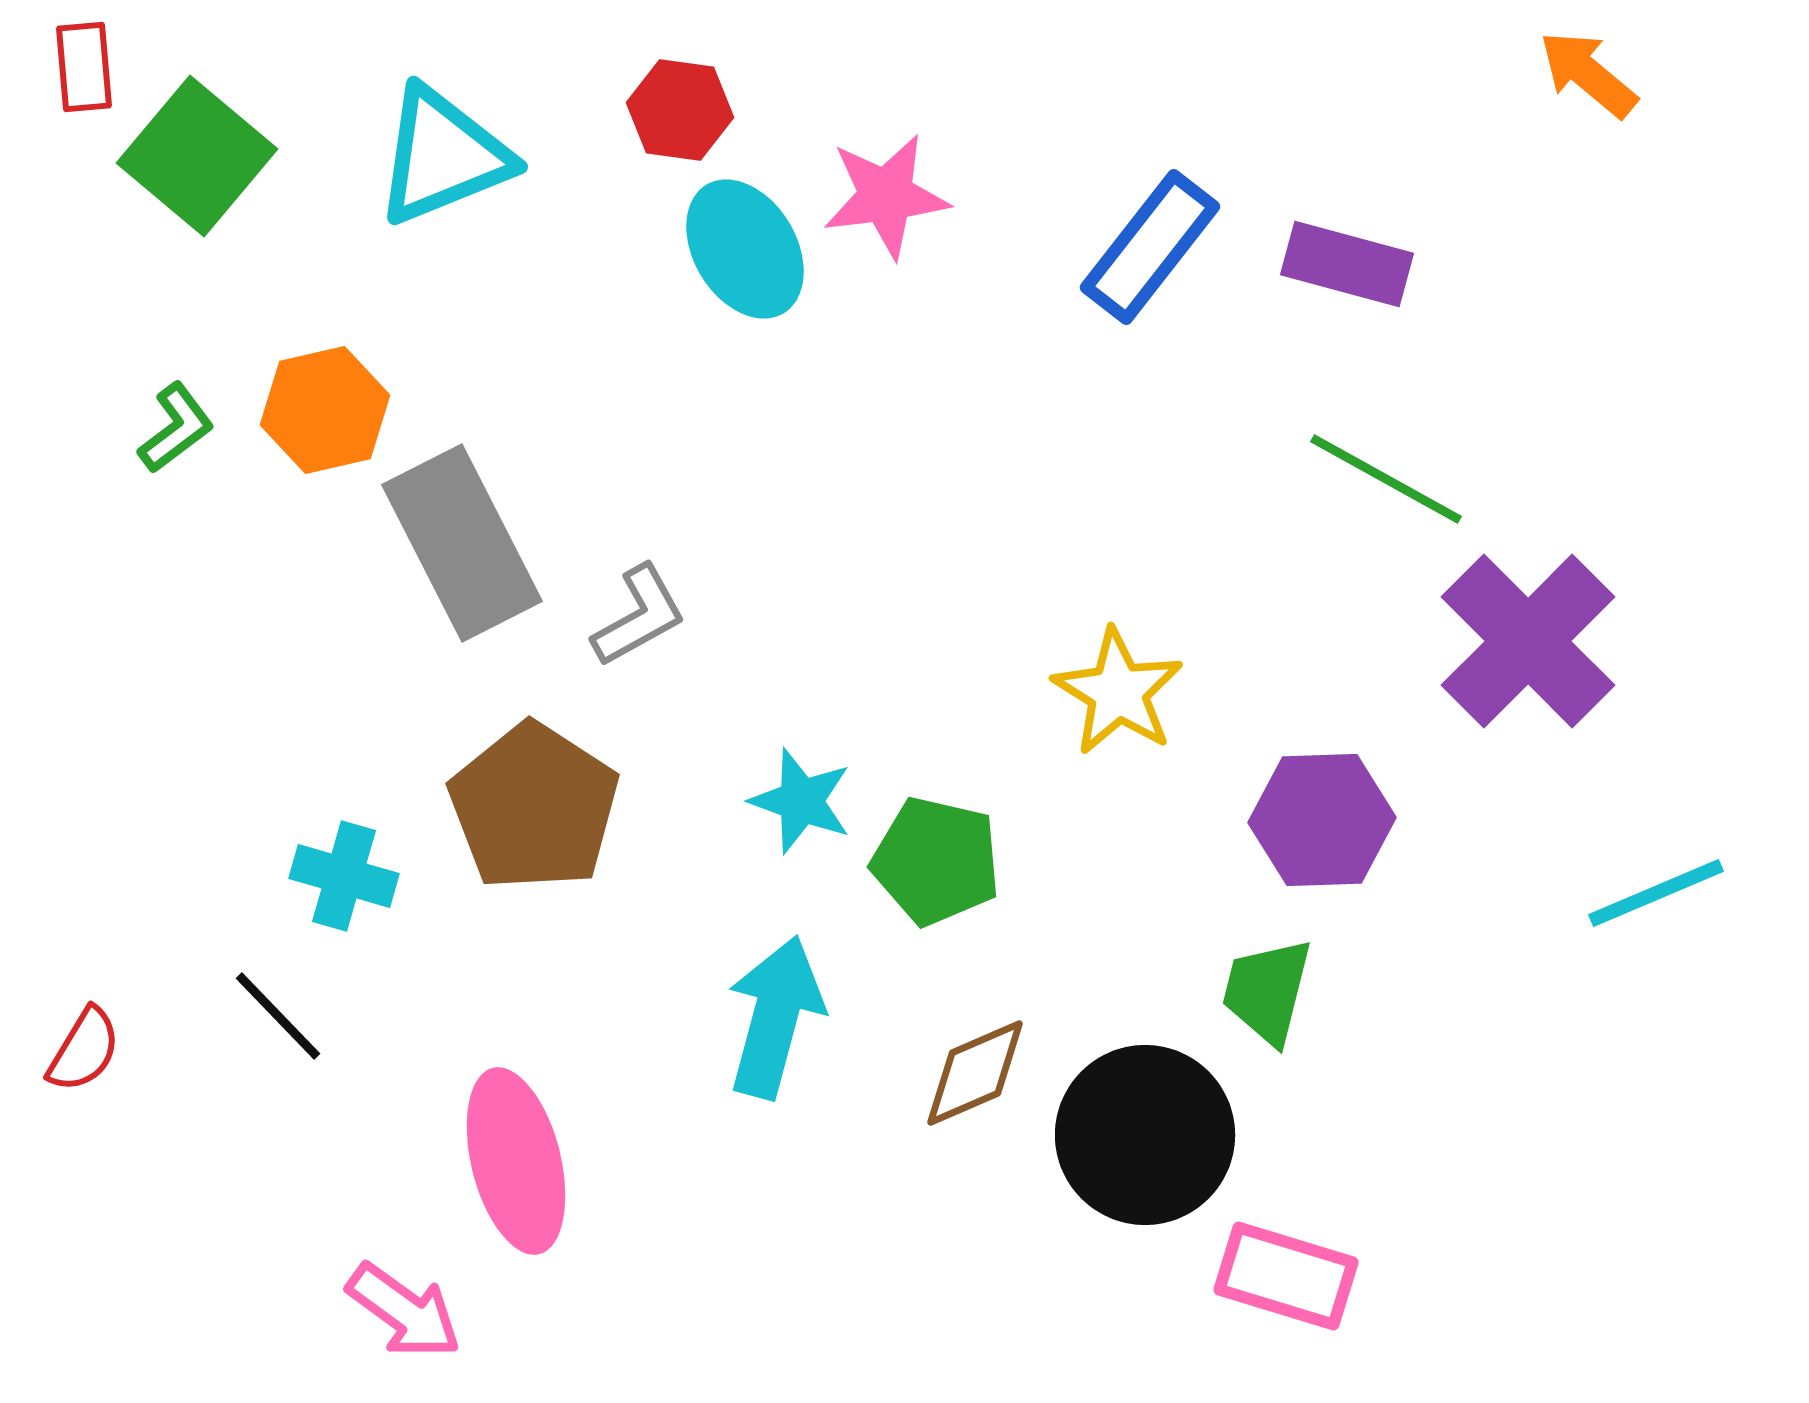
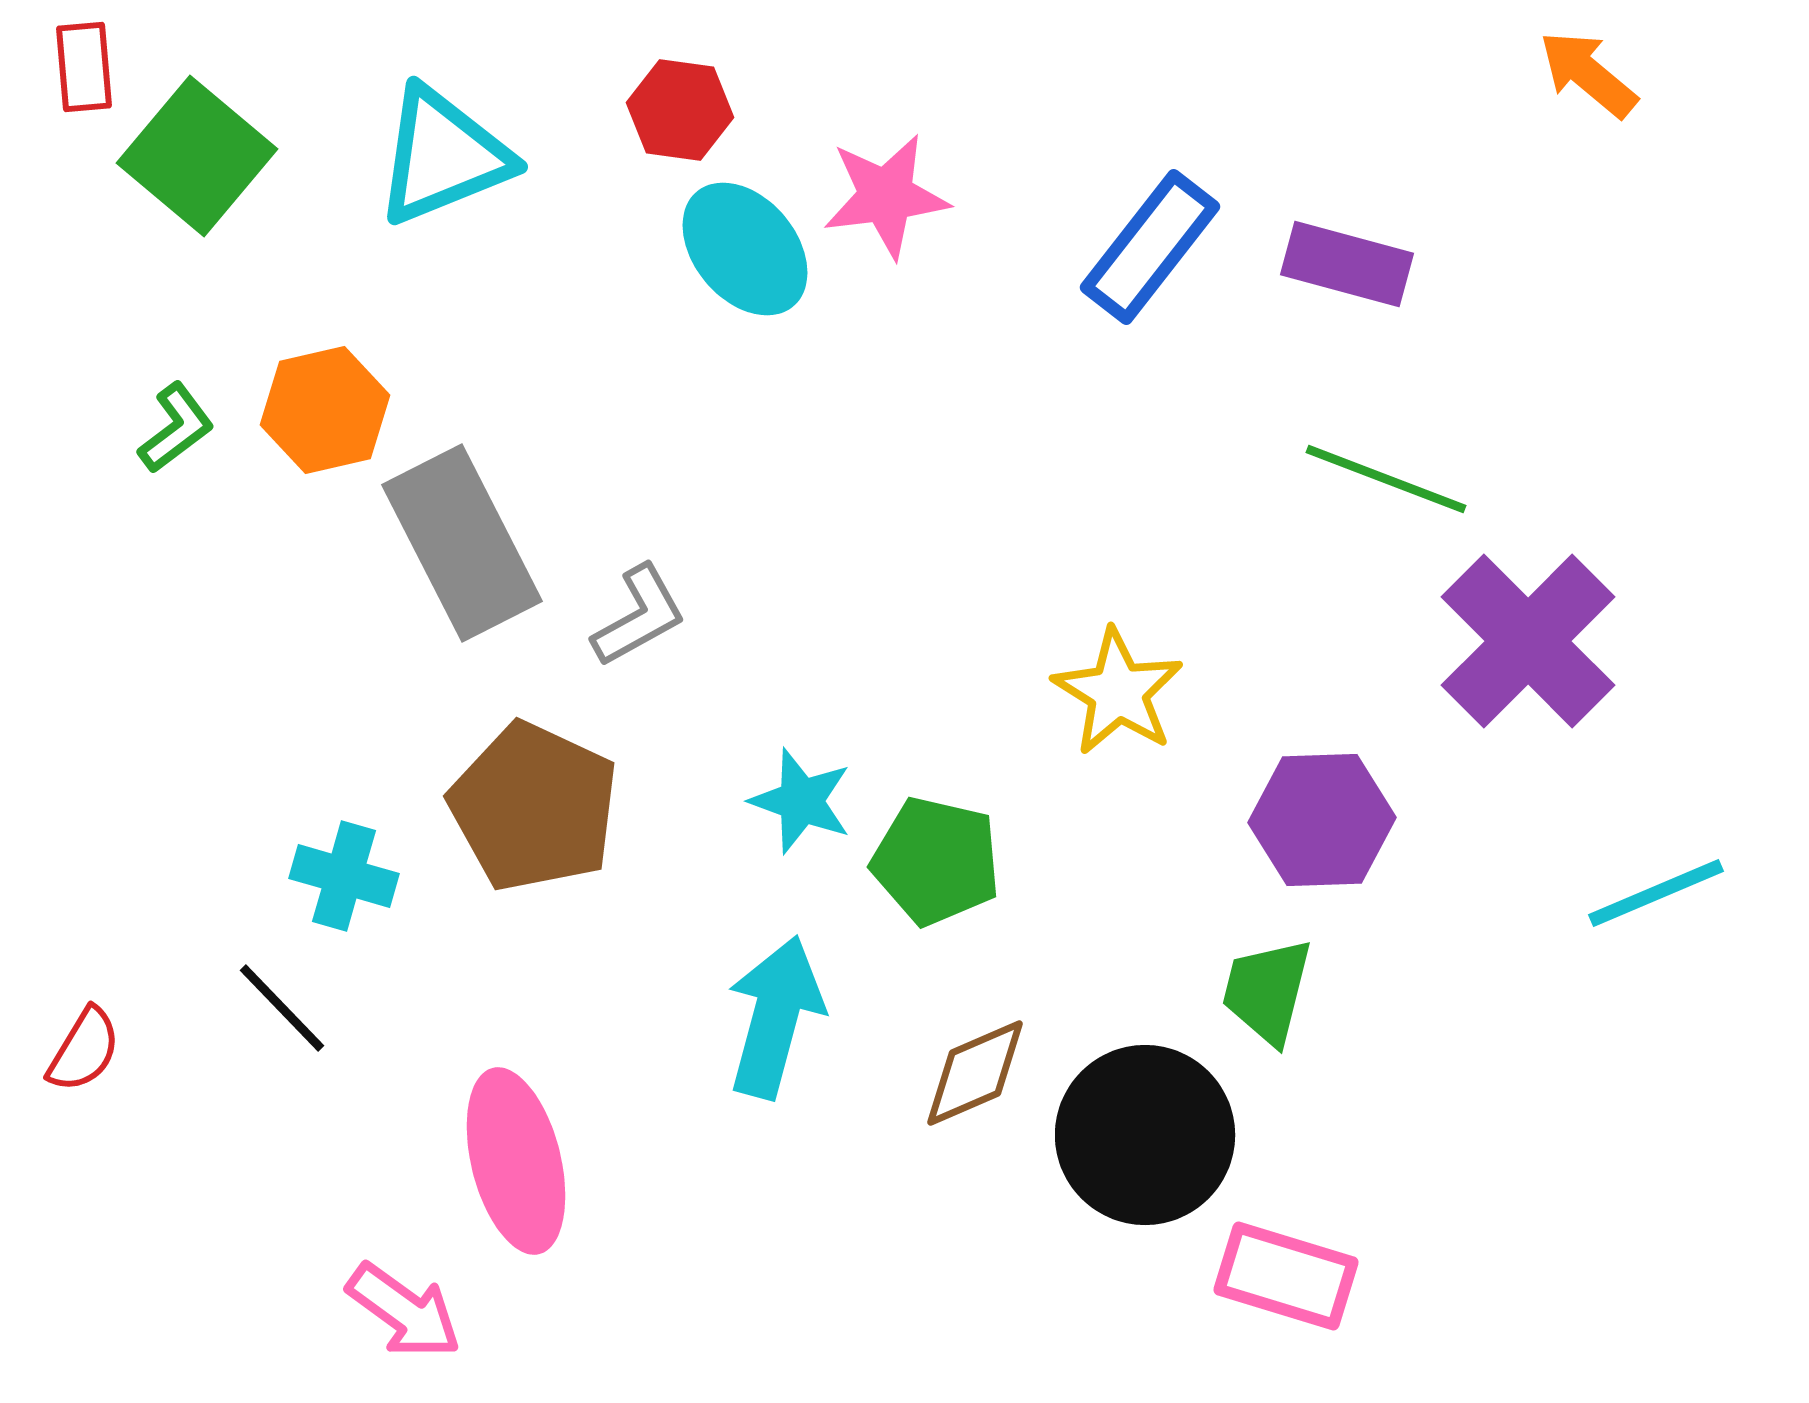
cyan ellipse: rotated 9 degrees counterclockwise
green line: rotated 8 degrees counterclockwise
brown pentagon: rotated 8 degrees counterclockwise
black line: moved 4 px right, 8 px up
